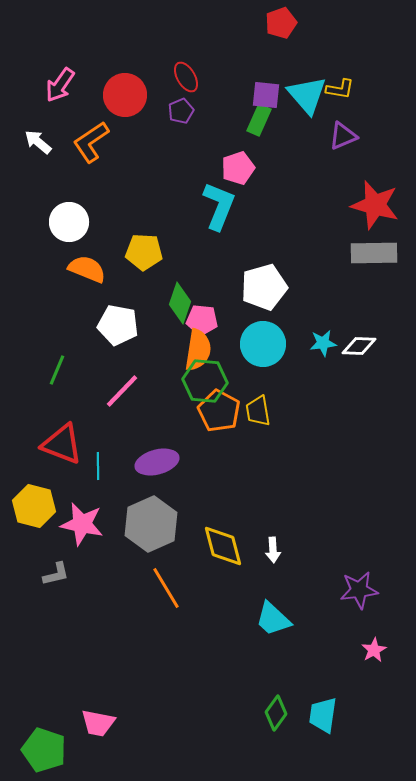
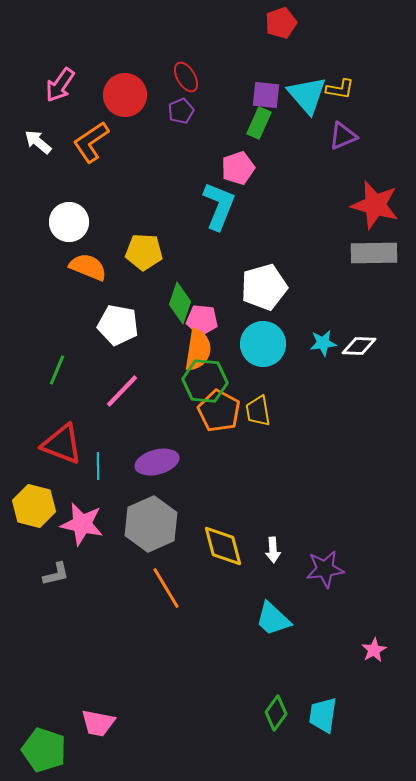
green rectangle at (259, 120): moved 3 px down
orange semicircle at (87, 269): moved 1 px right, 2 px up
purple star at (359, 590): moved 34 px left, 21 px up
